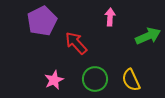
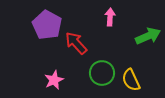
purple pentagon: moved 5 px right, 4 px down; rotated 16 degrees counterclockwise
green circle: moved 7 px right, 6 px up
